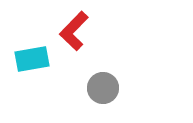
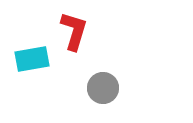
red L-shape: rotated 153 degrees clockwise
